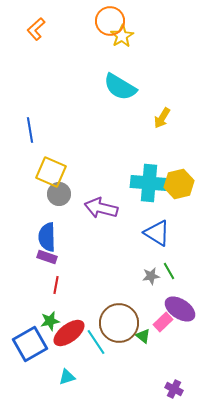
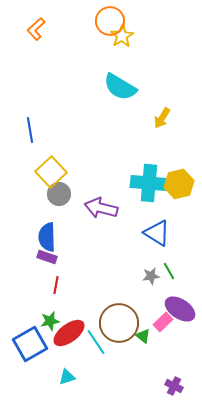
yellow square: rotated 24 degrees clockwise
purple cross: moved 3 px up
